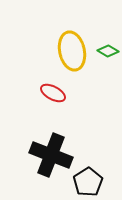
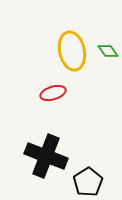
green diamond: rotated 25 degrees clockwise
red ellipse: rotated 45 degrees counterclockwise
black cross: moved 5 px left, 1 px down
